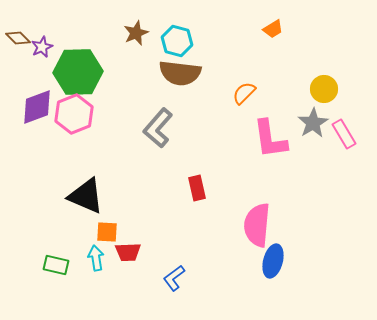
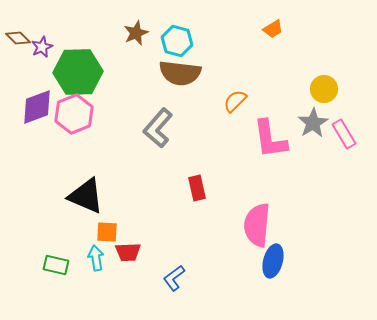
orange semicircle: moved 9 px left, 8 px down
